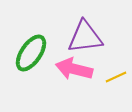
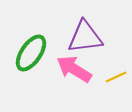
pink arrow: rotated 18 degrees clockwise
